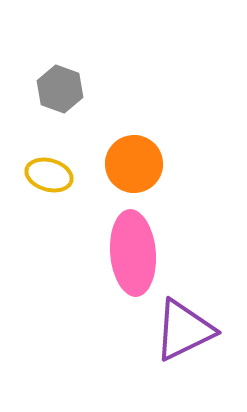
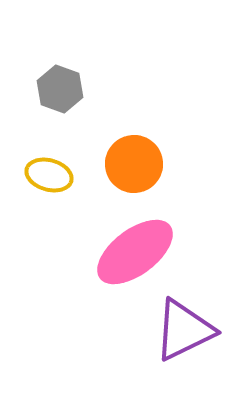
pink ellipse: moved 2 px right, 1 px up; rotated 58 degrees clockwise
